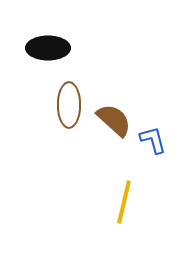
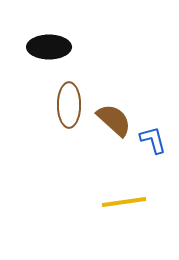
black ellipse: moved 1 px right, 1 px up
yellow line: rotated 69 degrees clockwise
